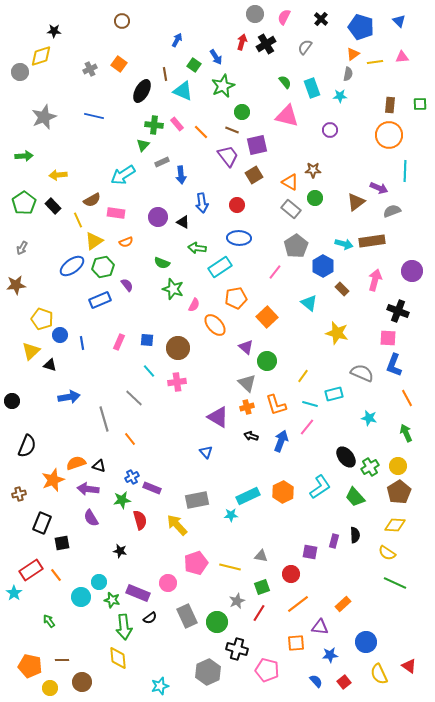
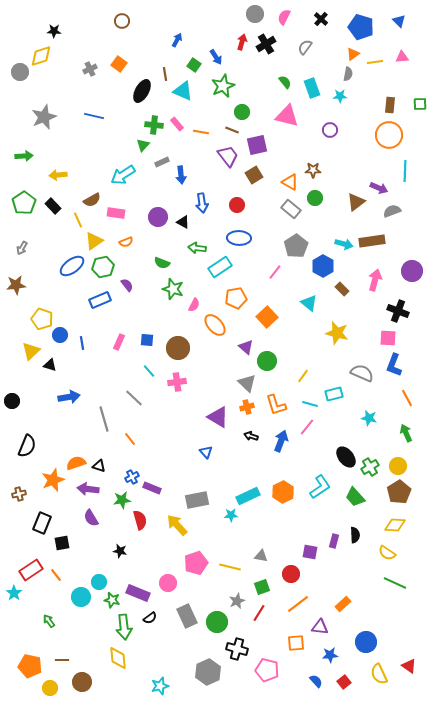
orange line at (201, 132): rotated 35 degrees counterclockwise
